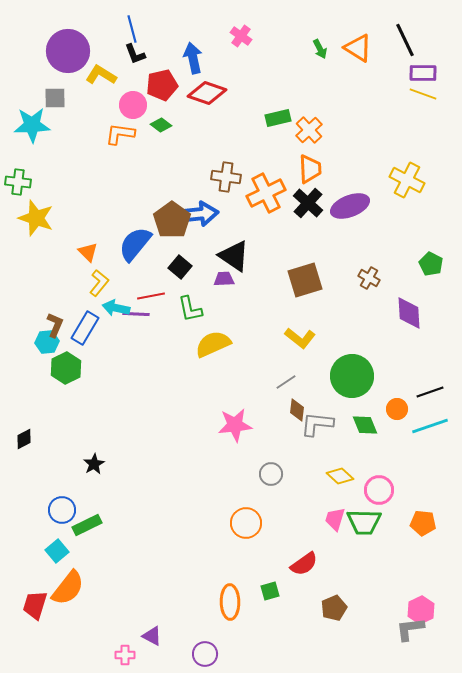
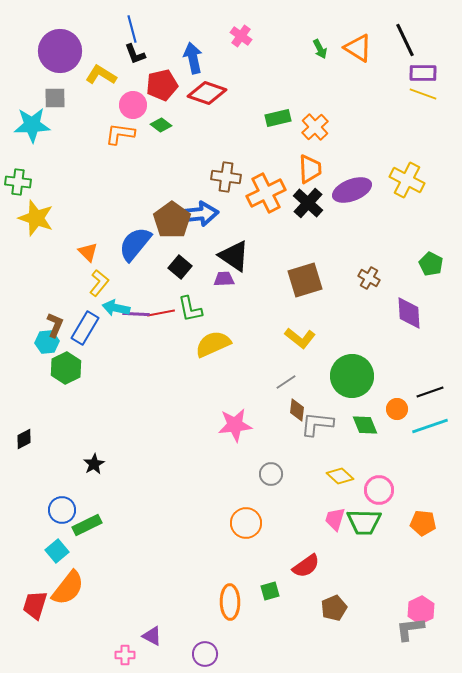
purple circle at (68, 51): moved 8 px left
orange cross at (309, 130): moved 6 px right, 3 px up
purple ellipse at (350, 206): moved 2 px right, 16 px up
red line at (151, 296): moved 10 px right, 17 px down
red semicircle at (304, 564): moved 2 px right, 2 px down
